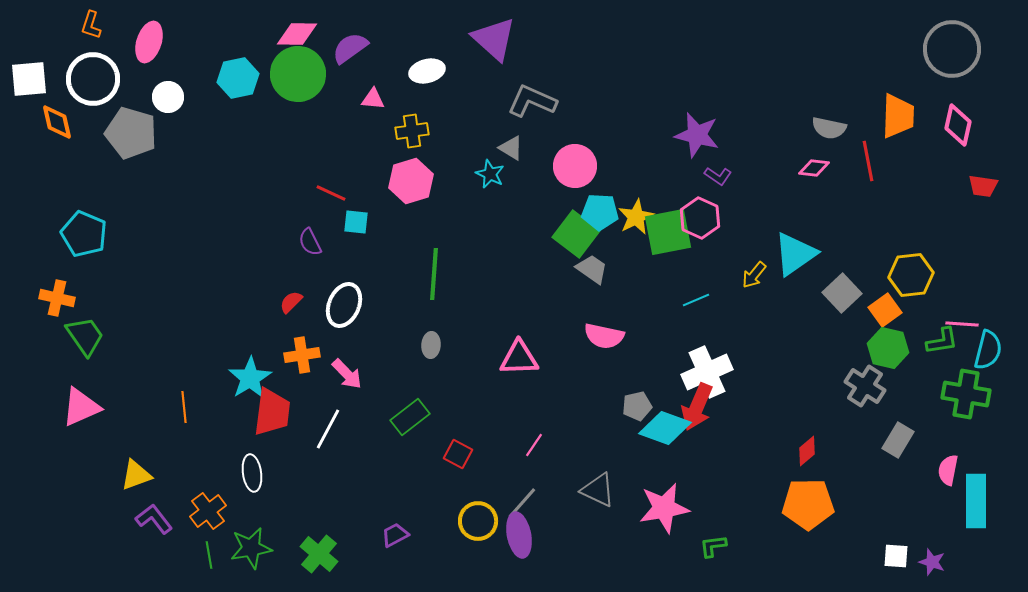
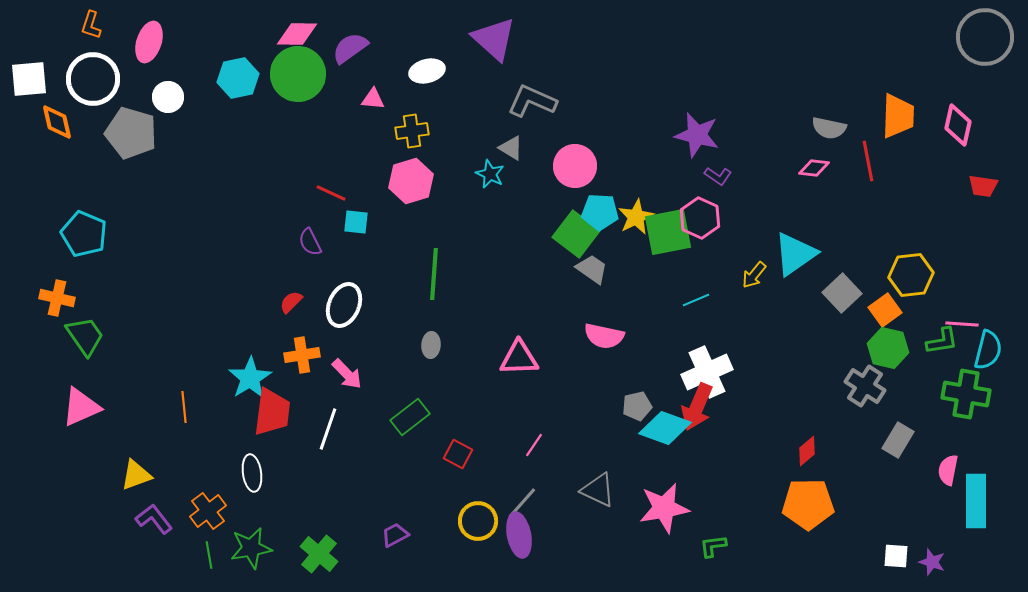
gray circle at (952, 49): moved 33 px right, 12 px up
white line at (328, 429): rotated 9 degrees counterclockwise
